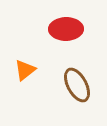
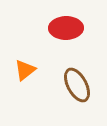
red ellipse: moved 1 px up
